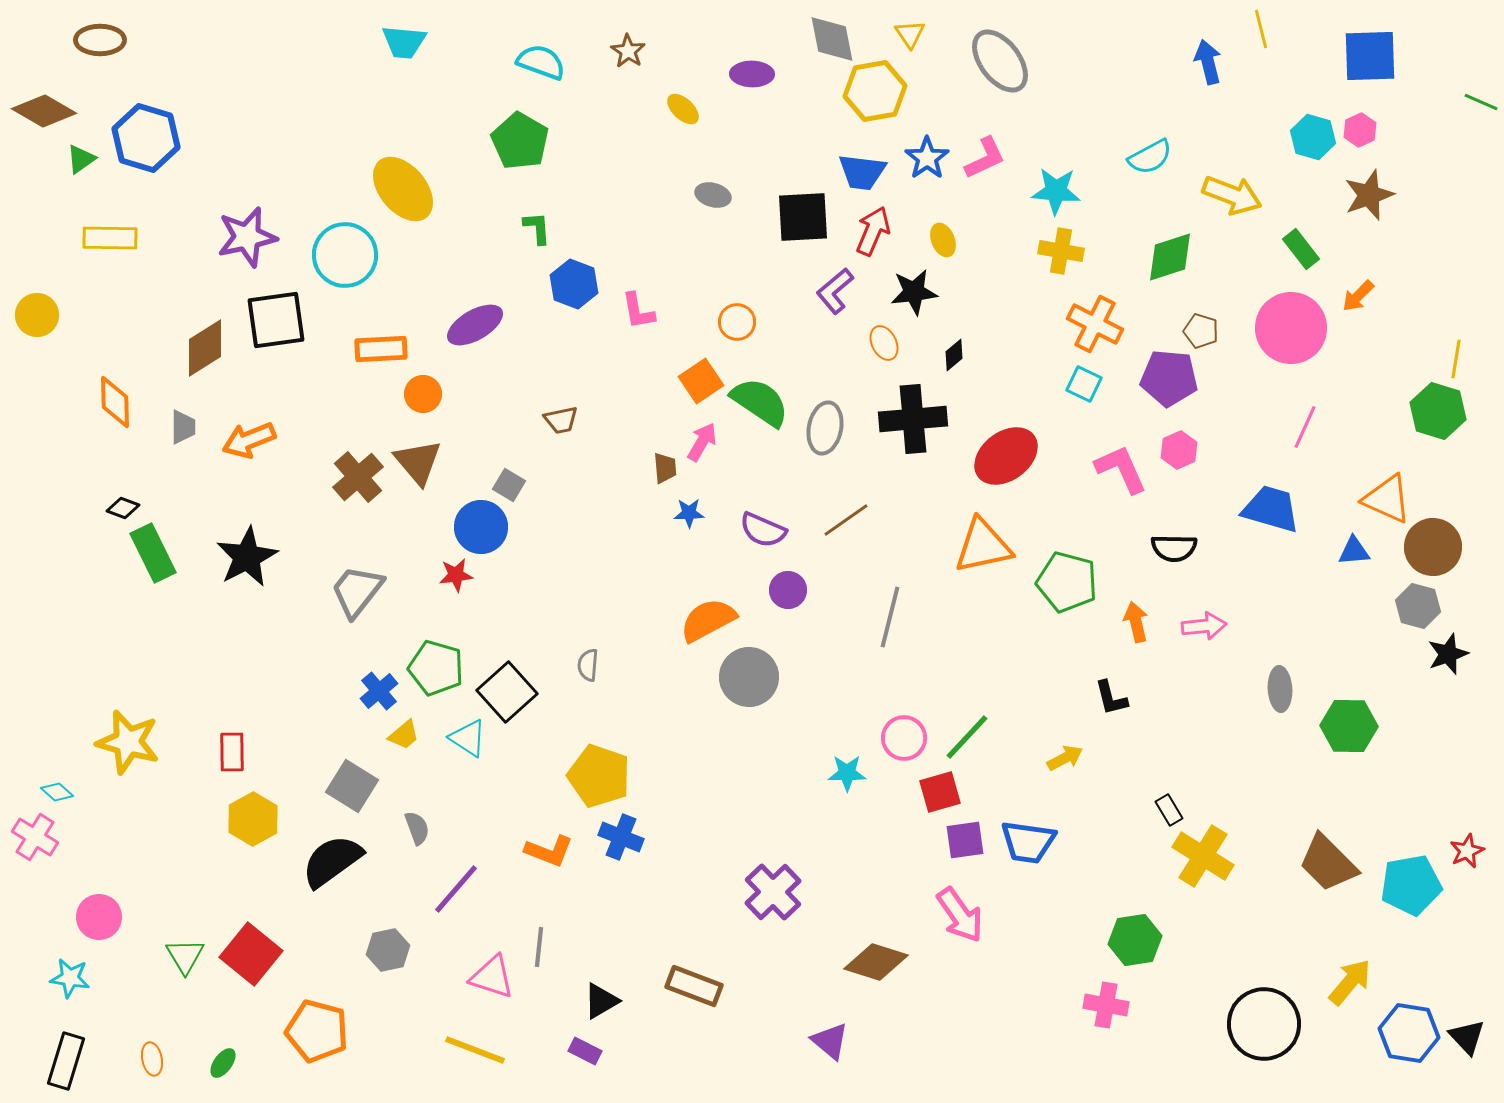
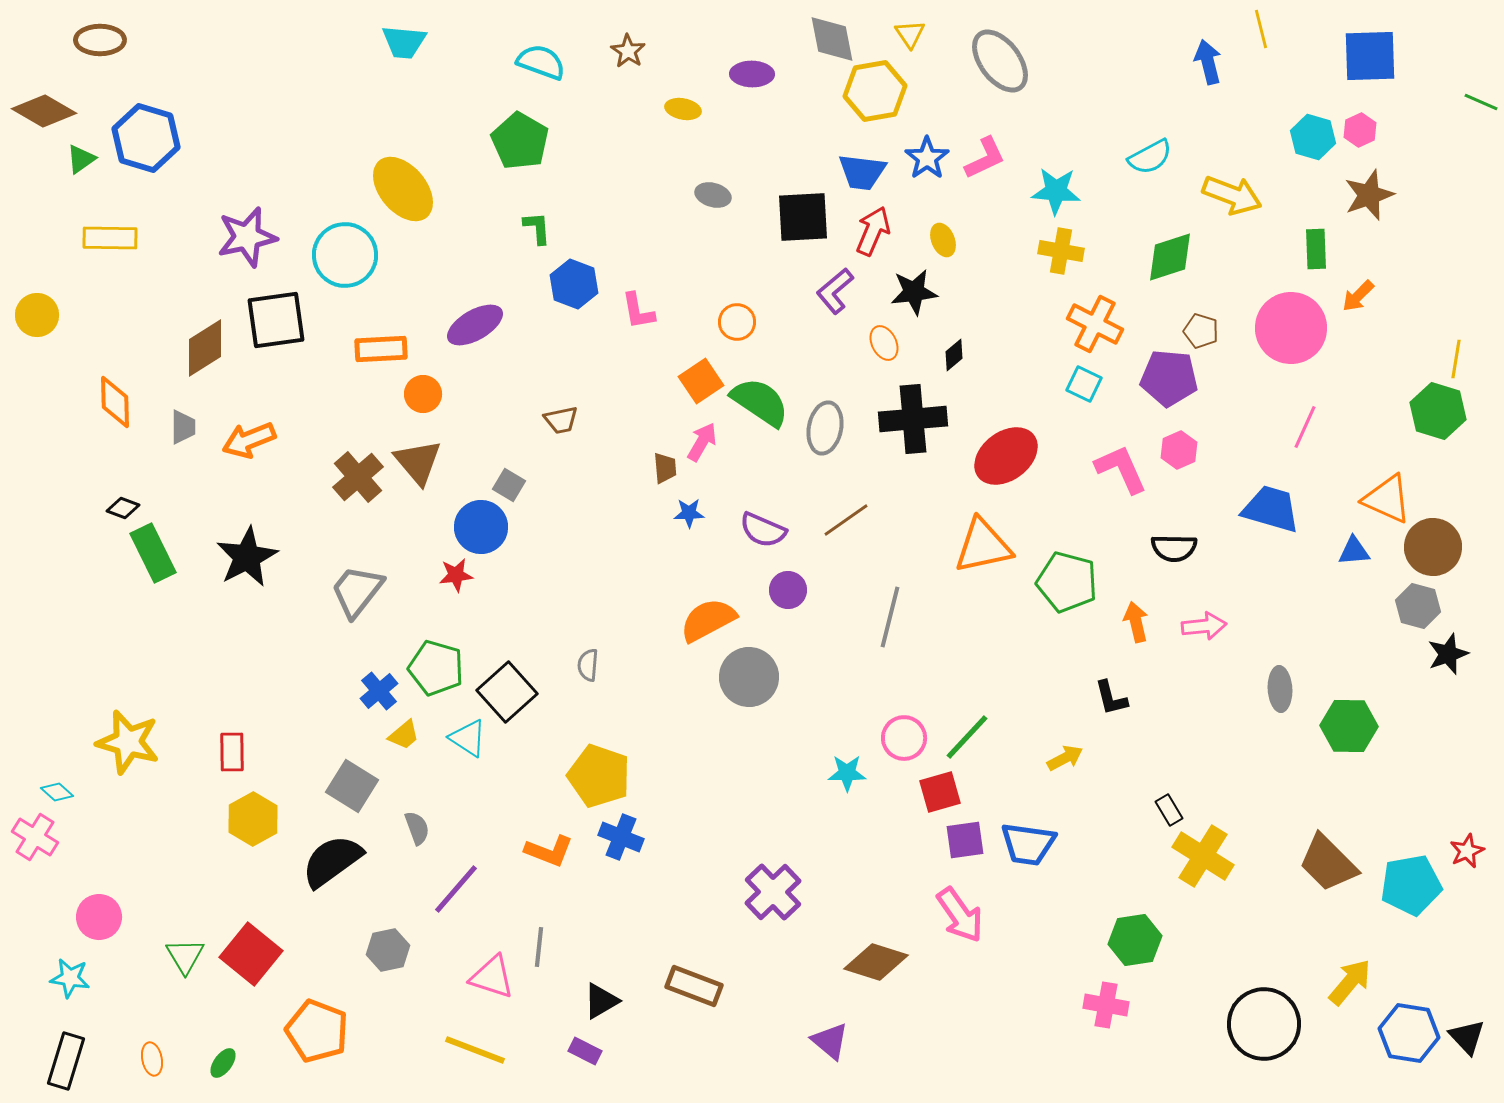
yellow ellipse at (683, 109): rotated 32 degrees counterclockwise
green rectangle at (1301, 249): moved 15 px right; rotated 36 degrees clockwise
blue trapezoid at (1028, 842): moved 2 px down
orange pentagon at (317, 1031): rotated 6 degrees clockwise
